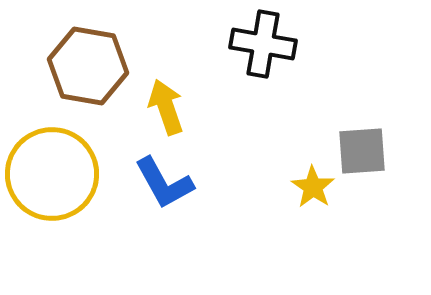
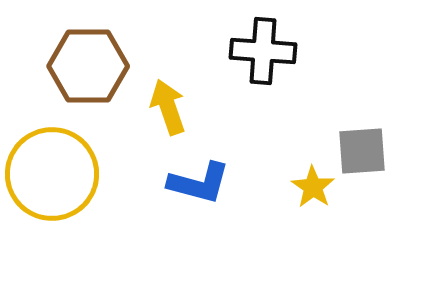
black cross: moved 7 px down; rotated 6 degrees counterclockwise
brown hexagon: rotated 10 degrees counterclockwise
yellow arrow: moved 2 px right
blue L-shape: moved 35 px right; rotated 46 degrees counterclockwise
